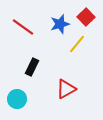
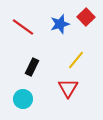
yellow line: moved 1 px left, 16 px down
red triangle: moved 2 px right, 1 px up; rotated 30 degrees counterclockwise
cyan circle: moved 6 px right
